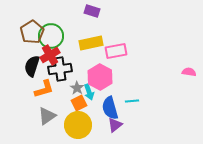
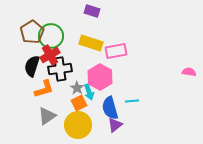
yellow rectangle: rotated 30 degrees clockwise
